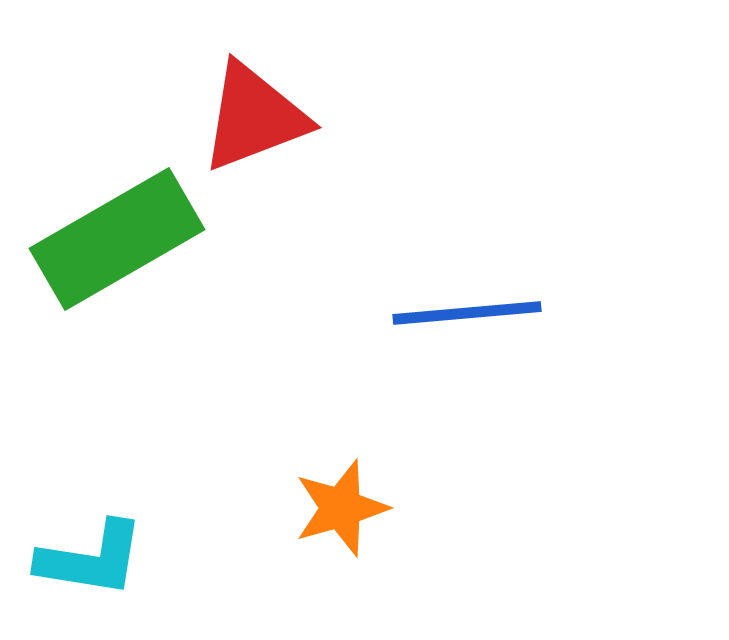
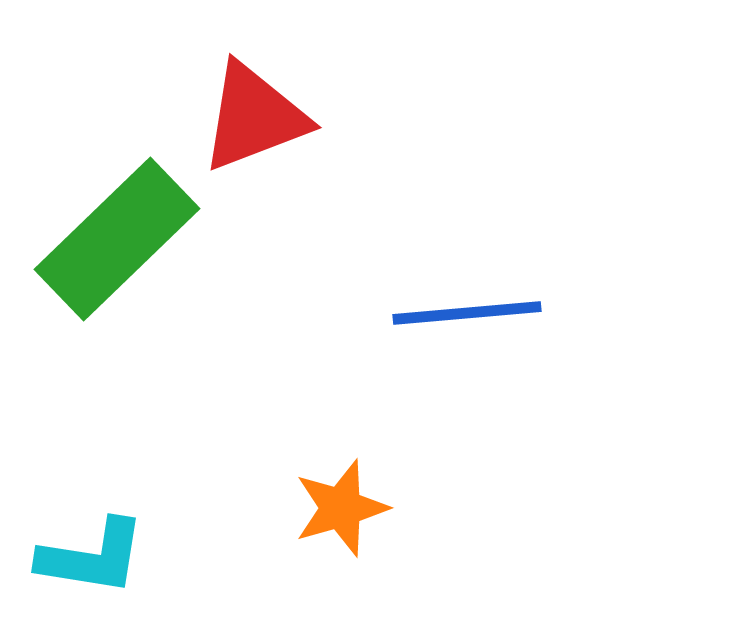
green rectangle: rotated 14 degrees counterclockwise
cyan L-shape: moved 1 px right, 2 px up
